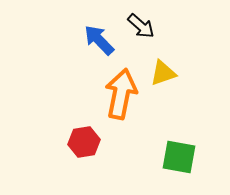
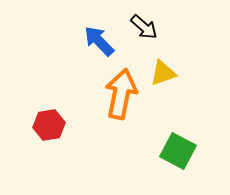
black arrow: moved 3 px right, 1 px down
blue arrow: moved 1 px down
red hexagon: moved 35 px left, 17 px up
green square: moved 1 px left, 6 px up; rotated 18 degrees clockwise
